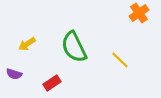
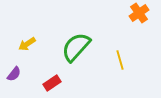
green semicircle: moved 2 px right; rotated 68 degrees clockwise
yellow line: rotated 30 degrees clockwise
purple semicircle: rotated 70 degrees counterclockwise
